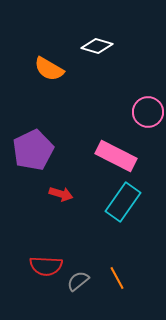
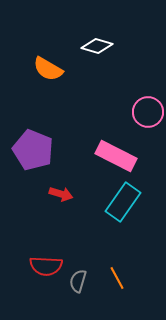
orange semicircle: moved 1 px left
purple pentagon: rotated 24 degrees counterclockwise
gray semicircle: rotated 35 degrees counterclockwise
